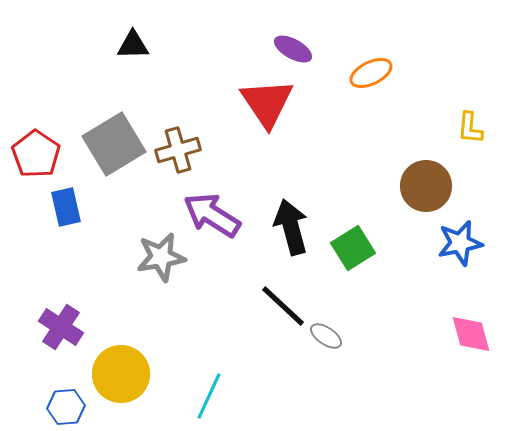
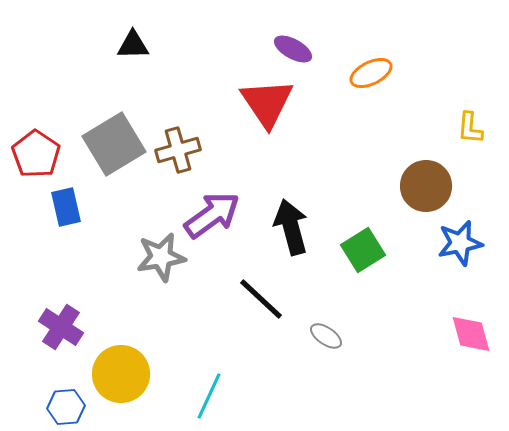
purple arrow: rotated 112 degrees clockwise
green square: moved 10 px right, 2 px down
black line: moved 22 px left, 7 px up
